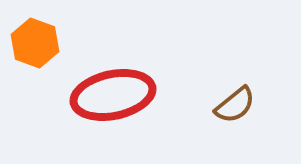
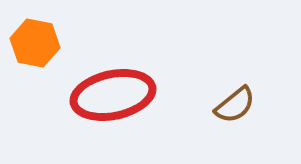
orange hexagon: rotated 9 degrees counterclockwise
